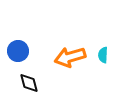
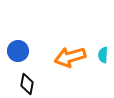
black diamond: moved 2 px left, 1 px down; rotated 25 degrees clockwise
